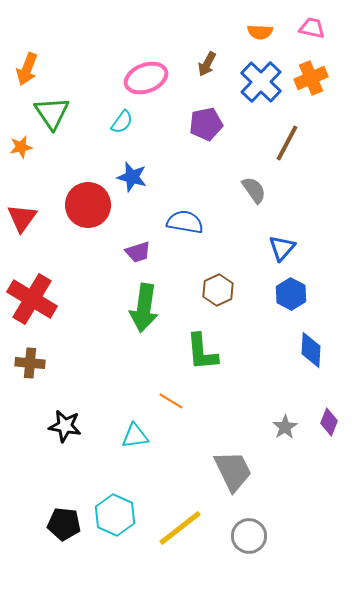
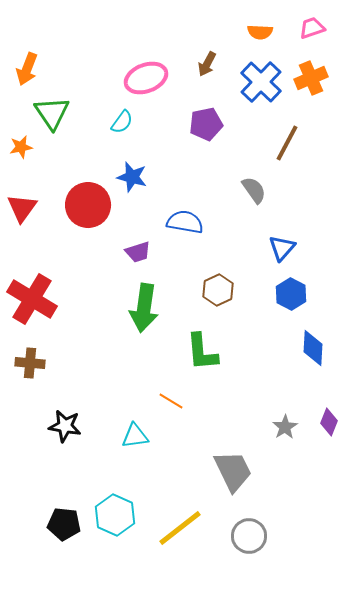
pink trapezoid: rotated 32 degrees counterclockwise
red triangle: moved 10 px up
blue diamond: moved 2 px right, 2 px up
